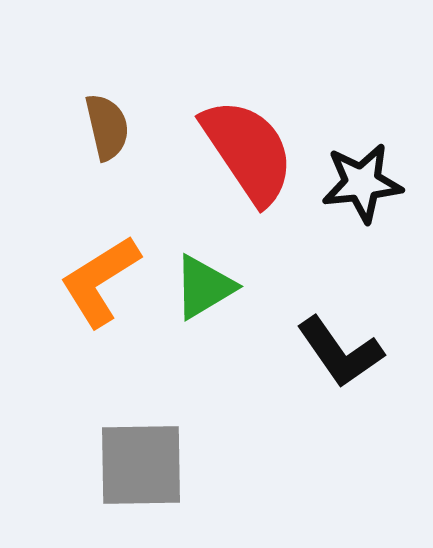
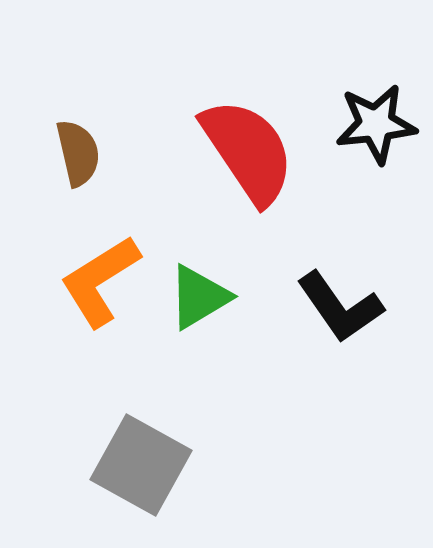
brown semicircle: moved 29 px left, 26 px down
black star: moved 14 px right, 59 px up
green triangle: moved 5 px left, 10 px down
black L-shape: moved 45 px up
gray square: rotated 30 degrees clockwise
